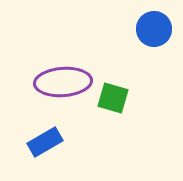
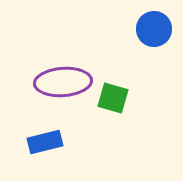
blue rectangle: rotated 16 degrees clockwise
